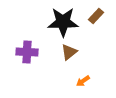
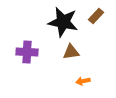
black star: rotated 12 degrees clockwise
brown triangle: moved 2 px right; rotated 30 degrees clockwise
orange arrow: rotated 24 degrees clockwise
